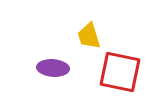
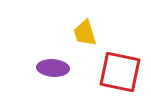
yellow trapezoid: moved 4 px left, 3 px up
